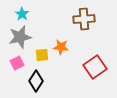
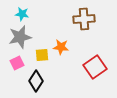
cyan star: rotated 24 degrees counterclockwise
